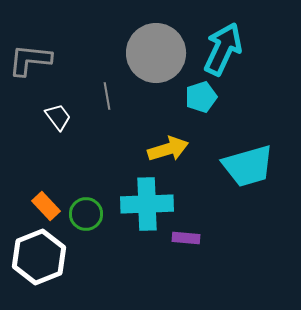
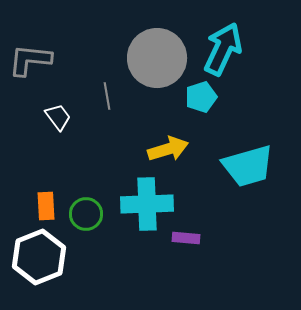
gray circle: moved 1 px right, 5 px down
orange rectangle: rotated 40 degrees clockwise
